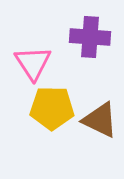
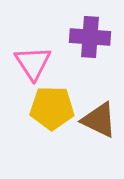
brown triangle: moved 1 px left
